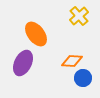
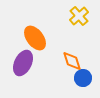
orange ellipse: moved 1 px left, 4 px down
orange diamond: rotated 70 degrees clockwise
